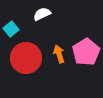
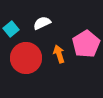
white semicircle: moved 9 px down
pink pentagon: moved 8 px up
